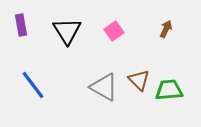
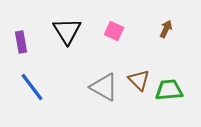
purple rectangle: moved 17 px down
pink square: rotated 30 degrees counterclockwise
blue line: moved 1 px left, 2 px down
